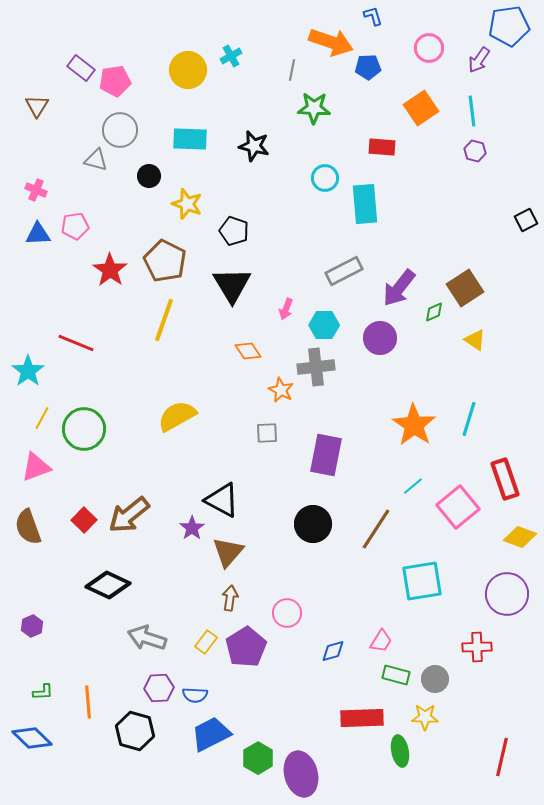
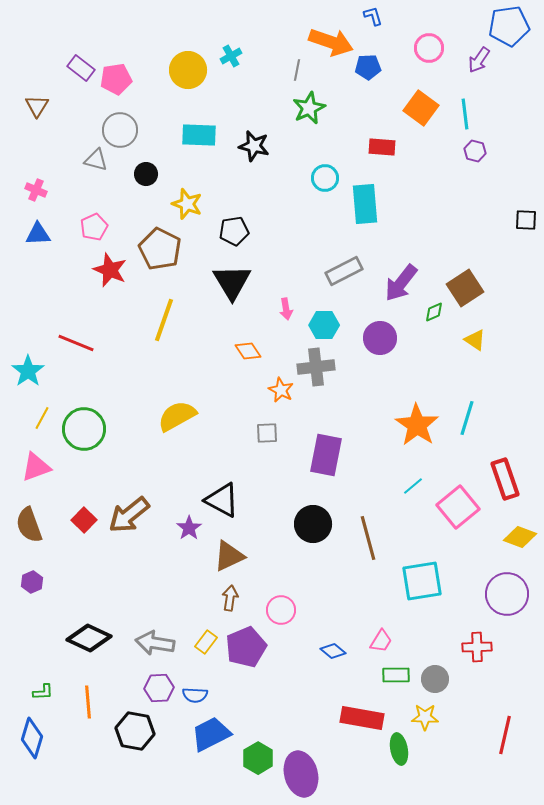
gray line at (292, 70): moved 5 px right
pink pentagon at (115, 81): moved 1 px right, 2 px up
green star at (314, 108): moved 5 px left; rotated 28 degrees counterclockwise
orange square at (421, 108): rotated 20 degrees counterclockwise
cyan line at (472, 111): moved 7 px left, 3 px down
cyan rectangle at (190, 139): moved 9 px right, 4 px up
black circle at (149, 176): moved 3 px left, 2 px up
black square at (526, 220): rotated 30 degrees clockwise
pink pentagon at (75, 226): moved 19 px right, 1 px down; rotated 16 degrees counterclockwise
black pentagon at (234, 231): rotated 28 degrees counterclockwise
brown pentagon at (165, 261): moved 5 px left, 12 px up
red star at (110, 270): rotated 12 degrees counterclockwise
black triangle at (232, 285): moved 3 px up
purple arrow at (399, 288): moved 2 px right, 5 px up
pink arrow at (286, 309): rotated 30 degrees counterclockwise
cyan line at (469, 419): moved 2 px left, 1 px up
orange star at (414, 425): moved 3 px right
brown semicircle at (28, 527): moved 1 px right, 2 px up
purple star at (192, 528): moved 3 px left
brown line at (376, 529): moved 8 px left, 9 px down; rotated 48 degrees counterclockwise
brown triangle at (228, 552): moved 1 px right, 4 px down; rotated 24 degrees clockwise
black diamond at (108, 585): moved 19 px left, 53 px down
pink circle at (287, 613): moved 6 px left, 3 px up
purple hexagon at (32, 626): moved 44 px up
gray arrow at (147, 638): moved 8 px right, 5 px down; rotated 9 degrees counterclockwise
purple pentagon at (246, 647): rotated 9 degrees clockwise
blue diamond at (333, 651): rotated 55 degrees clockwise
green rectangle at (396, 675): rotated 16 degrees counterclockwise
red rectangle at (362, 718): rotated 12 degrees clockwise
black hexagon at (135, 731): rotated 6 degrees counterclockwise
blue diamond at (32, 738): rotated 63 degrees clockwise
green ellipse at (400, 751): moved 1 px left, 2 px up
red line at (502, 757): moved 3 px right, 22 px up
